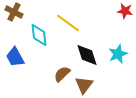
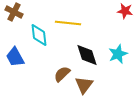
yellow line: rotated 30 degrees counterclockwise
